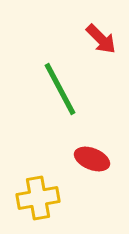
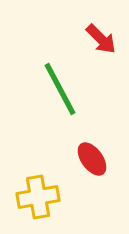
red ellipse: rotated 32 degrees clockwise
yellow cross: moved 1 px up
